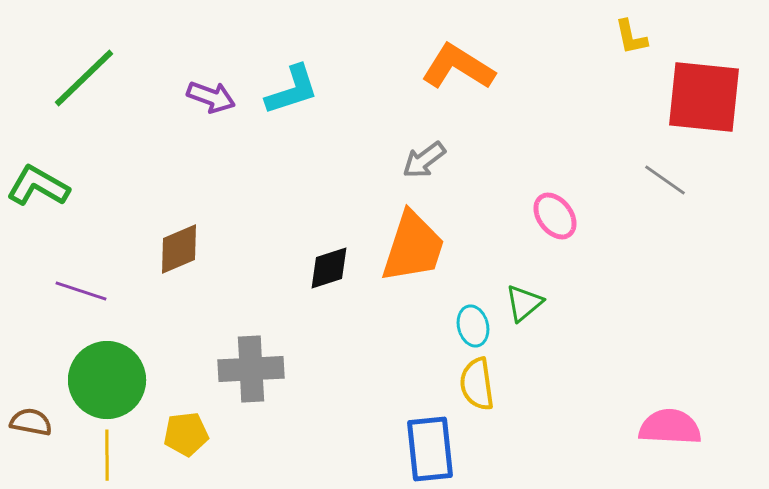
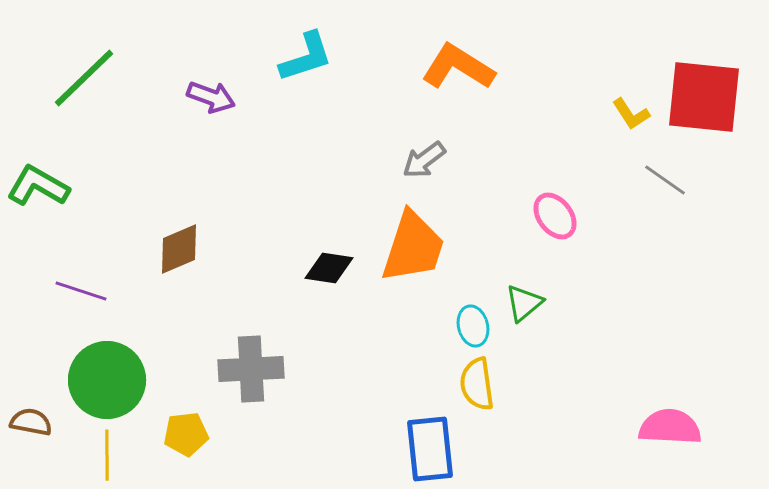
yellow L-shape: moved 77 px down; rotated 21 degrees counterclockwise
cyan L-shape: moved 14 px right, 33 px up
black diamond: rotated 27 degrees clockwise
